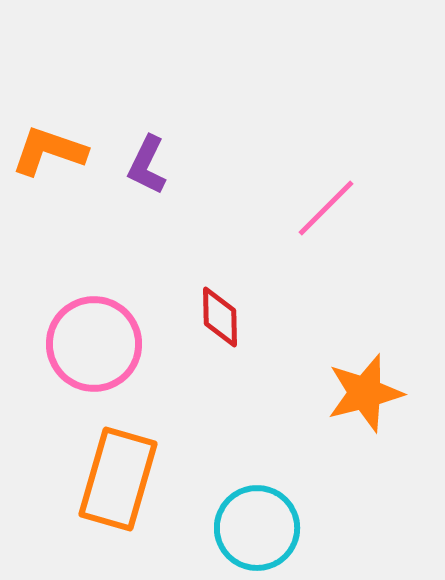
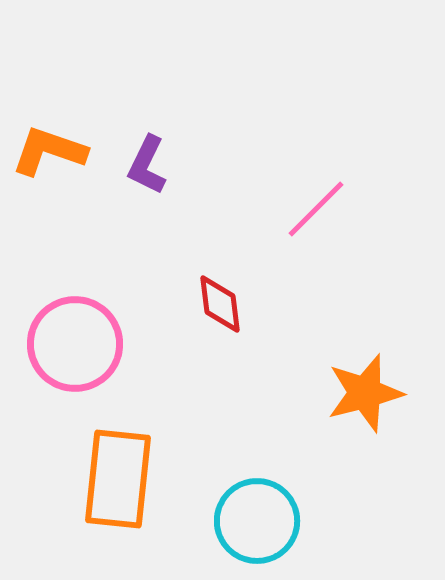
pink line: moved 10 px left, 1 px down
red diamond: moved 13 px up; rotated 6 degrees counterclockwise
pink circle: moved 19 px left
orange rectangle: rotated 10 degrees counterclockwise
cyan circle: moved 7 px up
